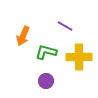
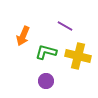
yellow cross: moved 1 px left, 1 px up; rotated 15 degrees clockwise
